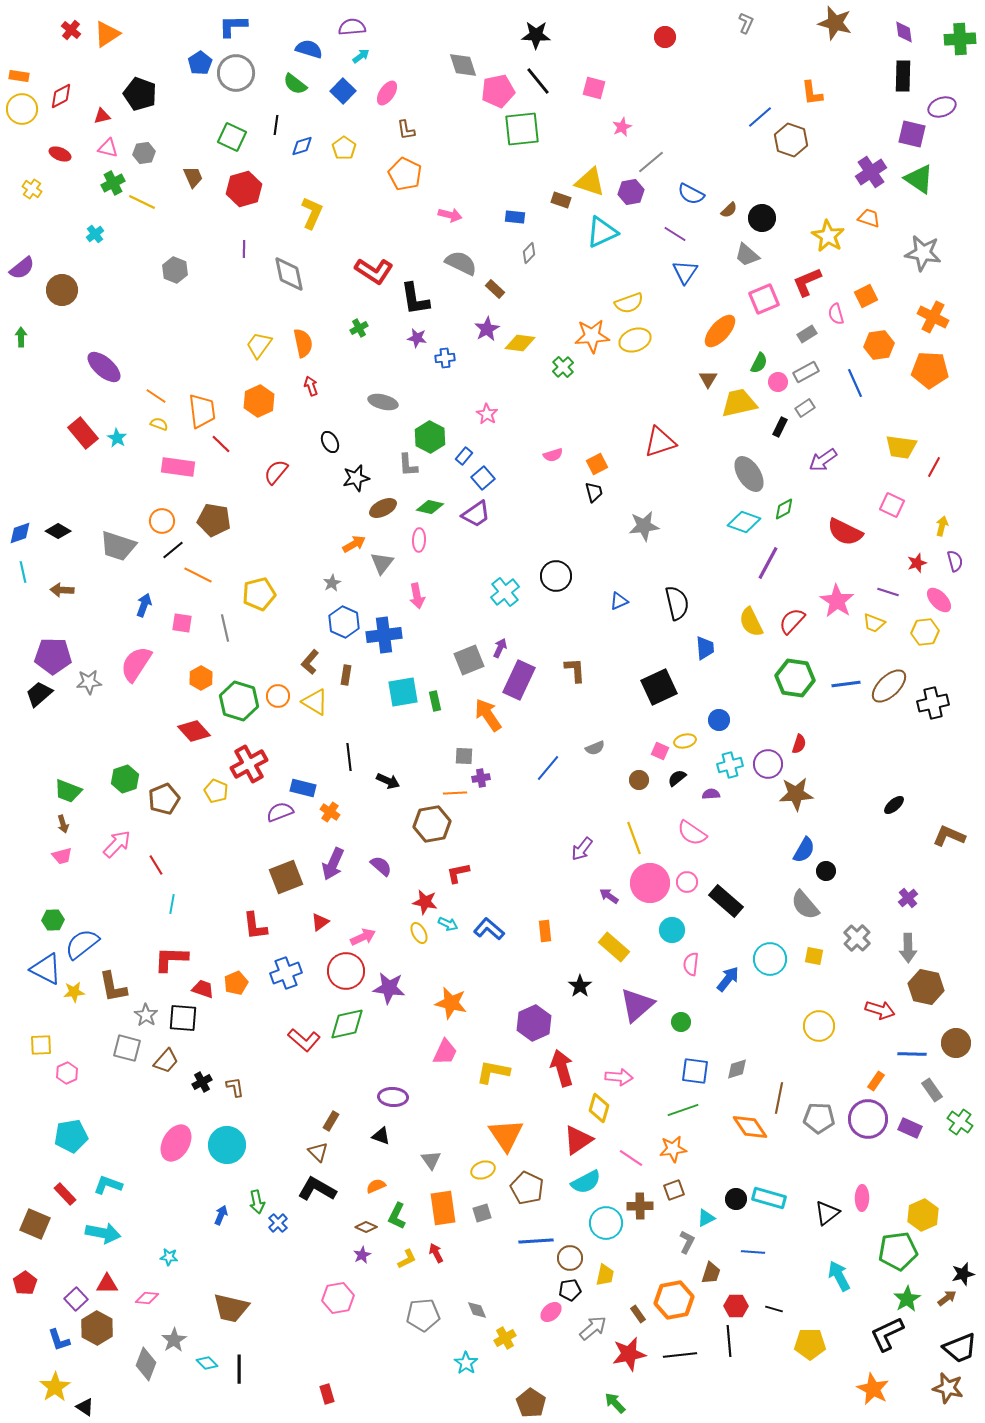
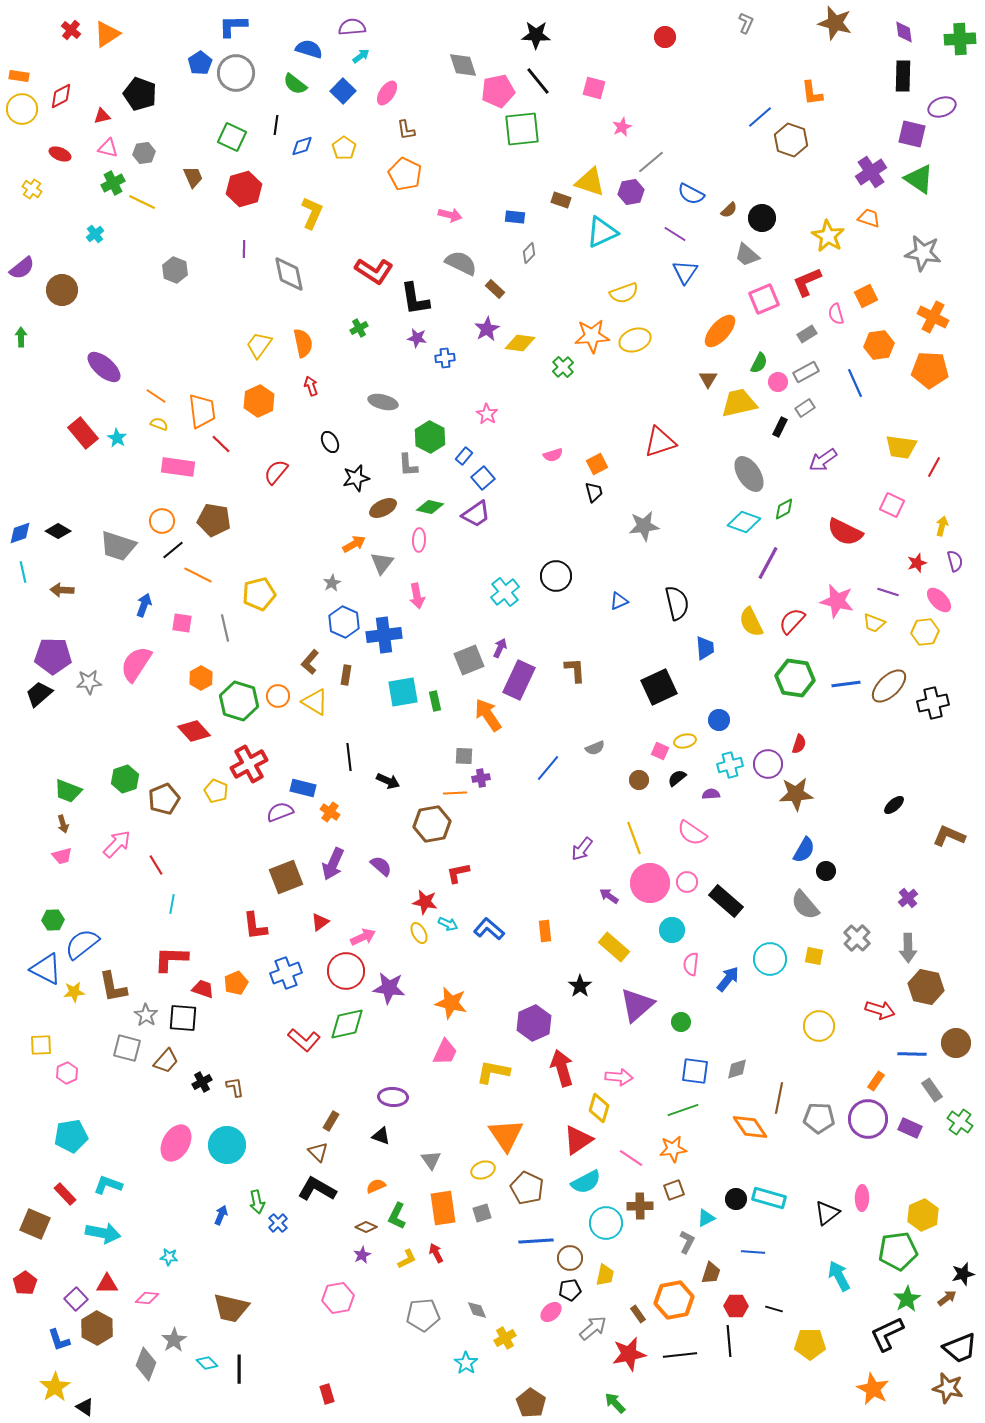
yellow semicircle at (629, 303): moved 5 px left, 10 px up
pink star at (837, 601): rotated 20 degrees counterclockwise
